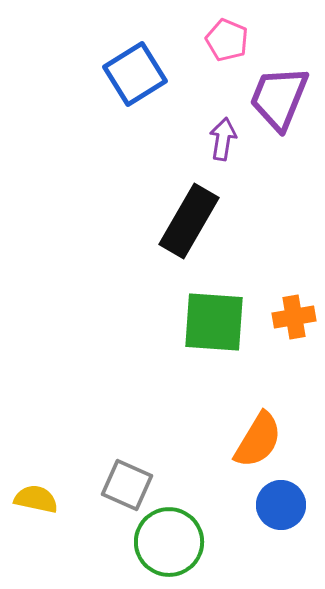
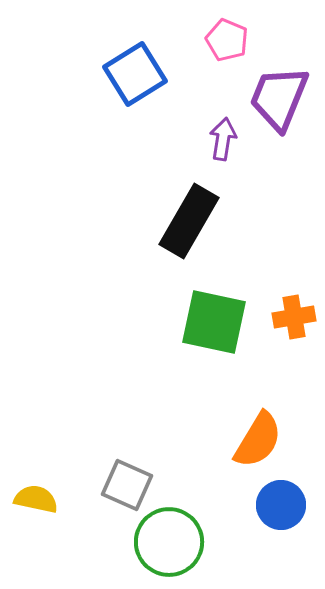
green square: rotated 8 degrees clockwise
